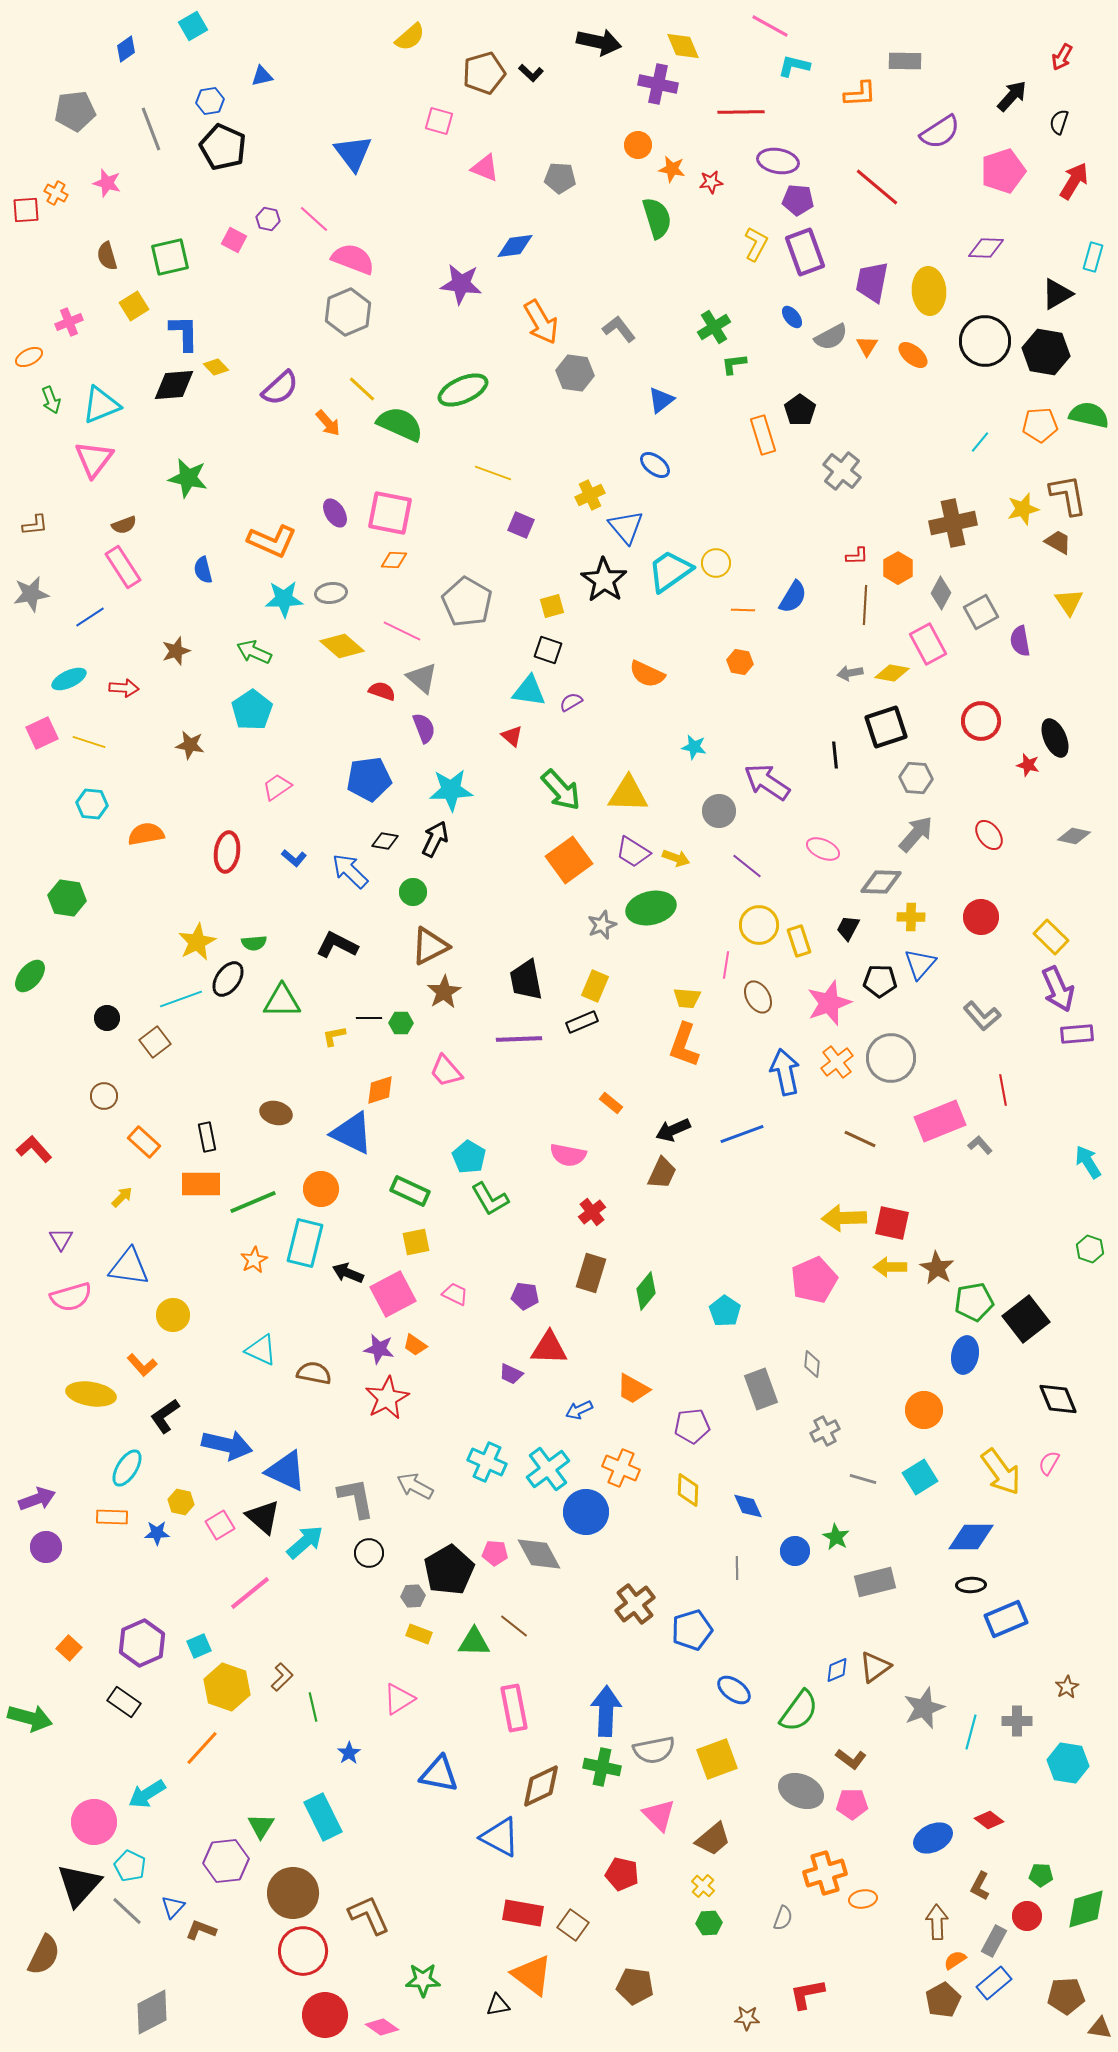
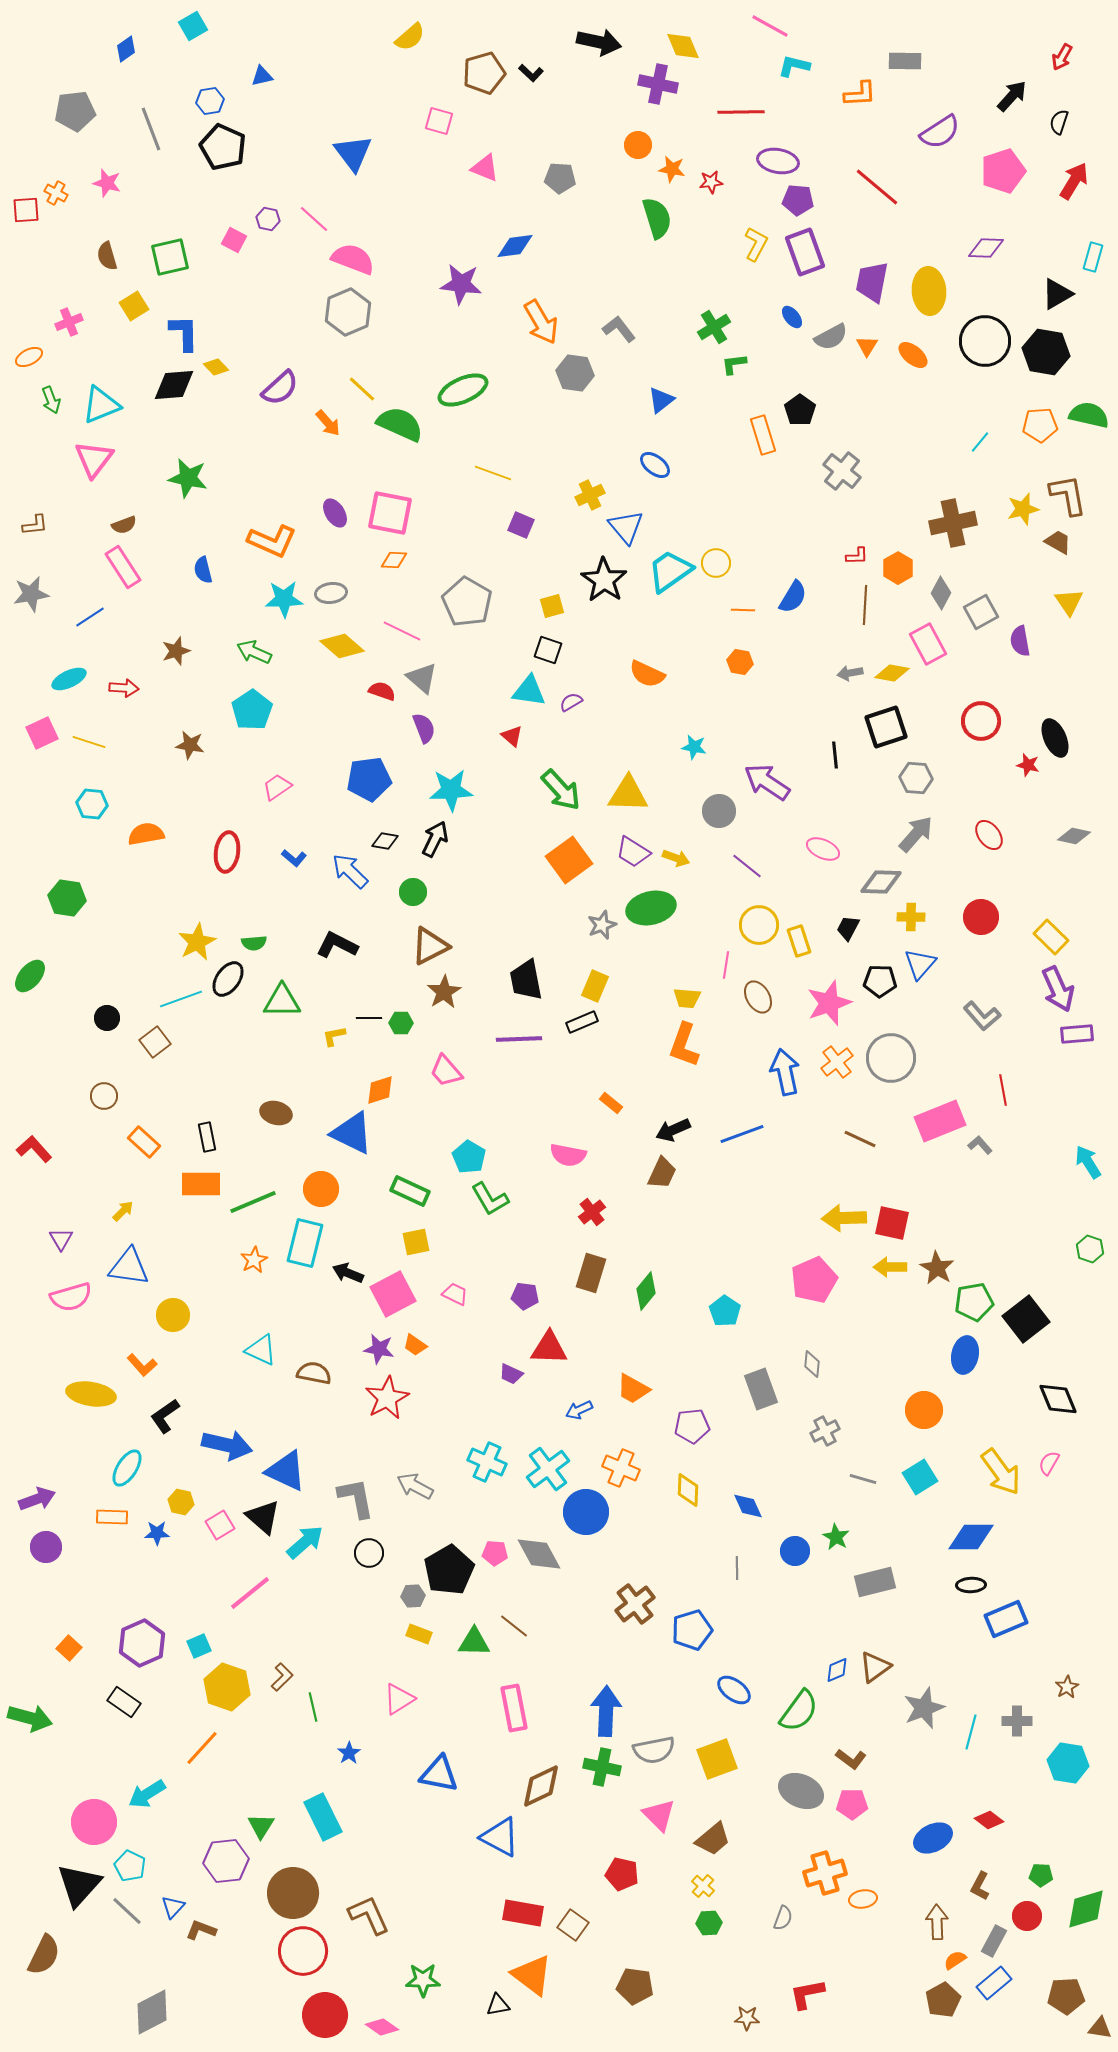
yellow arrow at (122, 1197): moved 1 px right, 14 px down
